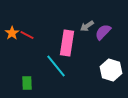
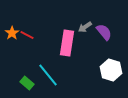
gray arrow: moved 2 px left, 1 px down
purple semicircle: moved 1 px right; rotated 96 degrees clockwise
cyan line: moved 8 px left, 9 px down
green rectangle: rotated 48 degrees counterclockwise
